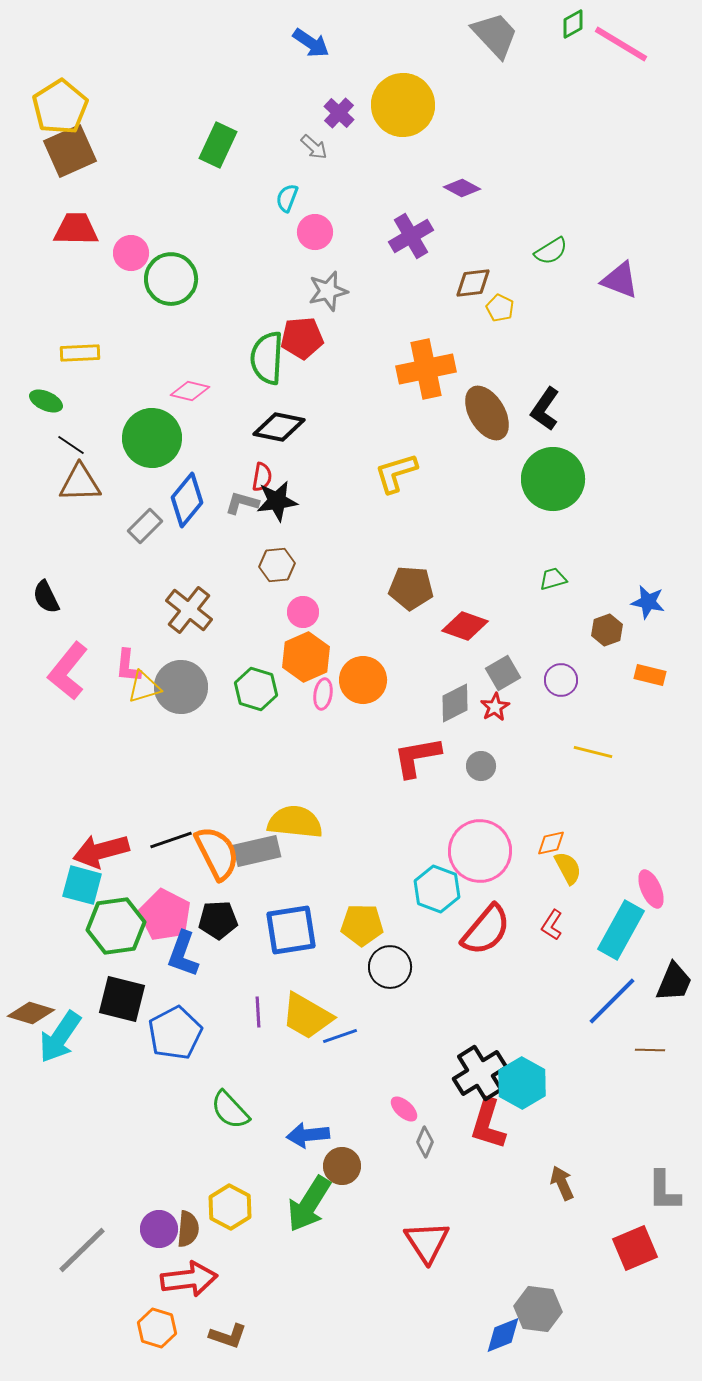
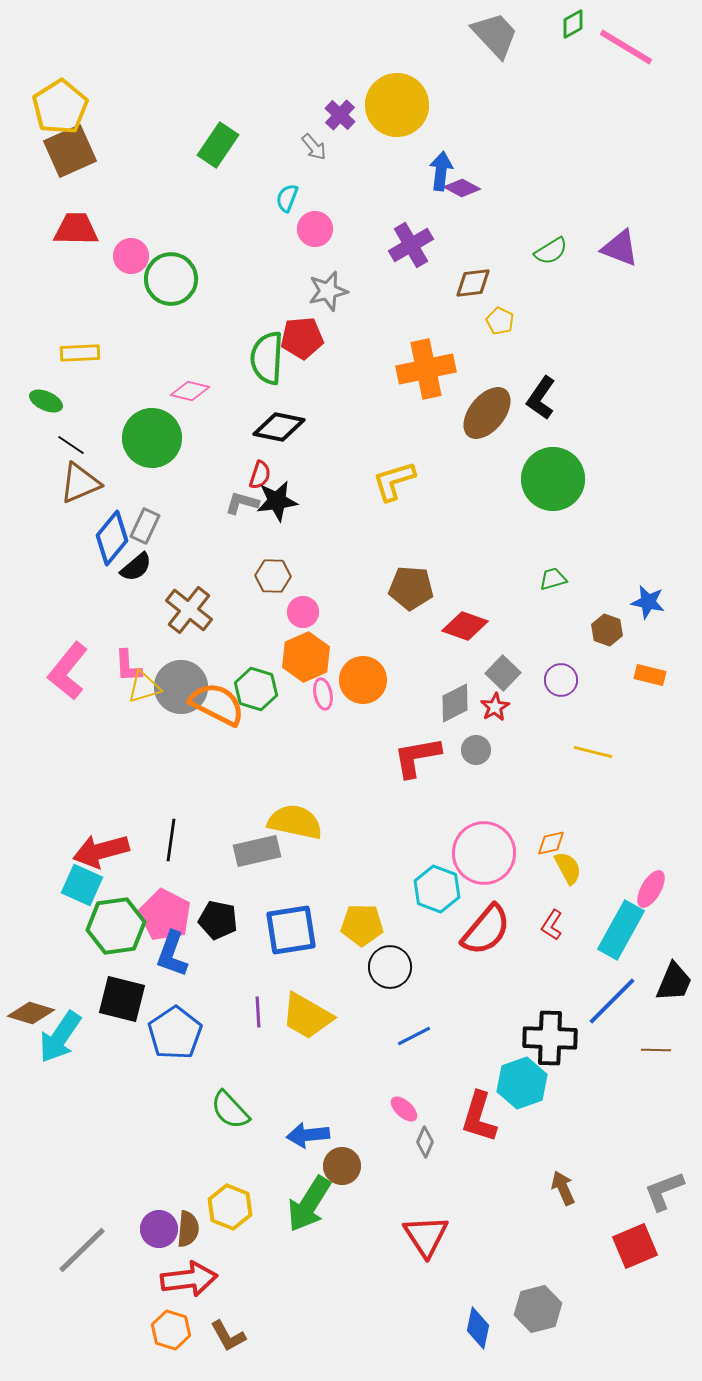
blue arrow at (311, 43): moved 130 px right, 128 px down; rotated 117 degrees counterclockwise
pink line at (621, 44): moved 5 px right, 3 px down
yellow circle at (403, 105): moved 6 px left
purple cross at (339, 113): moved 1 px right, 2 px down
green rectangle at (218, 145): rotated 9 degrees clockwise
gray arrow at (314, 147): rotated 8 degrees clockwise
pink circle at (315, 232): moved 3 px up
purple cross at (411, 236): moved 9 px down
pink circle at (131, 253): moved 3 px down
purple triangle at (620, 280): moved 32 px up
yellow pentagon at (500, 308): moved 13 px down
black L-shape at (545, 409): moved 4 px left, 11 px up
brown ellipse at (487, 413): rotated 70 degrees clockwise
yellow L-shape at (396, 473): moved 2 px left, 8 px down
red semicircle at (262, 477): moved 2 px left, 2 px up; rotated 8 degrees clockwise
brown triangle at (80, 483): rotated 21 degrees counterclockwise
blue diamond at (187, 500): moved 75 px left, 38 px down
gray rectangle at (145, 526): rotated 20 degrees counterclockwise
brown hexagon at (277, 565): moved 4 px left, 11 px down; rotated 8 degrees clockwise
black semicircle at (46, 597): moved 90 px right, 30 px up; rotated 104 degrees counterclockwise
brown hexagon at (607, 630): rotated 20 degrees counterclockwise
pink L-shape at (128, 666): rotated 9 degrees counterclockwise
gray square at (503, 673): rotated 16 degrees counterclockwise
pink ellipse at (323, 694): rotated 20 degrees counterclockwise
gray circle at (481, 766): moved 5 px left, 16 px up
yellow semicircle at (295, 822): rotated 6 degrees clockwise
black line at (171, 840): rotated 63 degrees counterclockwise
pink circle at (480, 851): moved 4 px right, 2 px down
orange semicircle at (217, 853): moved 149 px up; rotated 36 degrees counterclockwise
cyan square at (82, 885): rotated 9 degrees clockwise
pink ellipse at (651, 889): rotated 54 degrees clockwise
black pentagon at (218, 920): rotated 15 degrees clockwise
blue L-shape at (183, 954): moved 11 px left
blue pentagon at (175, 1033): rotated 6 degrees counterclockwise
blue line at (340, 1036): moved 74 px right; rotated 8 degrees counterclockwise
brown line at (650, 1050): moved 6 px right
black cross at (480, 1073): moved 70 px right, 35 px up; rotated 34 degrees clockwise
cyan hexagon at (522, 1083): rotated 12 degrees clockwise
red L-shape at (488, 1124): moved 9 px left, 7 px up
brown arrow at (562, 1183): moved 1 px right, 5 px down
gray L-shape at (664, 1191): rotated 69 degrees clockwise
yellow hexagon at (230, 1207): rotated 6 degrees counterclockwise
red triangle at (427, 1242): moved 1 px left, 6 px up
red square at (635, 1248): moved 2 px up
gray hexagon at (538, 1309): rotated 21 degrees counterclockwise
orange hexagon at (157, 1328): moved 14 px right, 2 px down
blue diamond at (503, 1335): moved 25 px left, 7 px up; rotated 57 degrees counterclockwise
brown L-shape at (228, 1336): rotated 42 degrees clockwise
